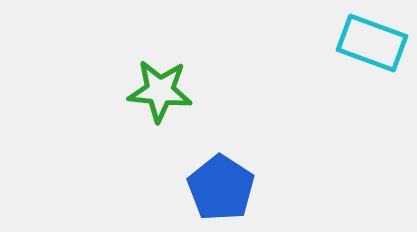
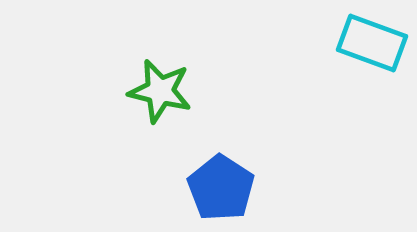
green star: rotated 8 degrees clockwise
